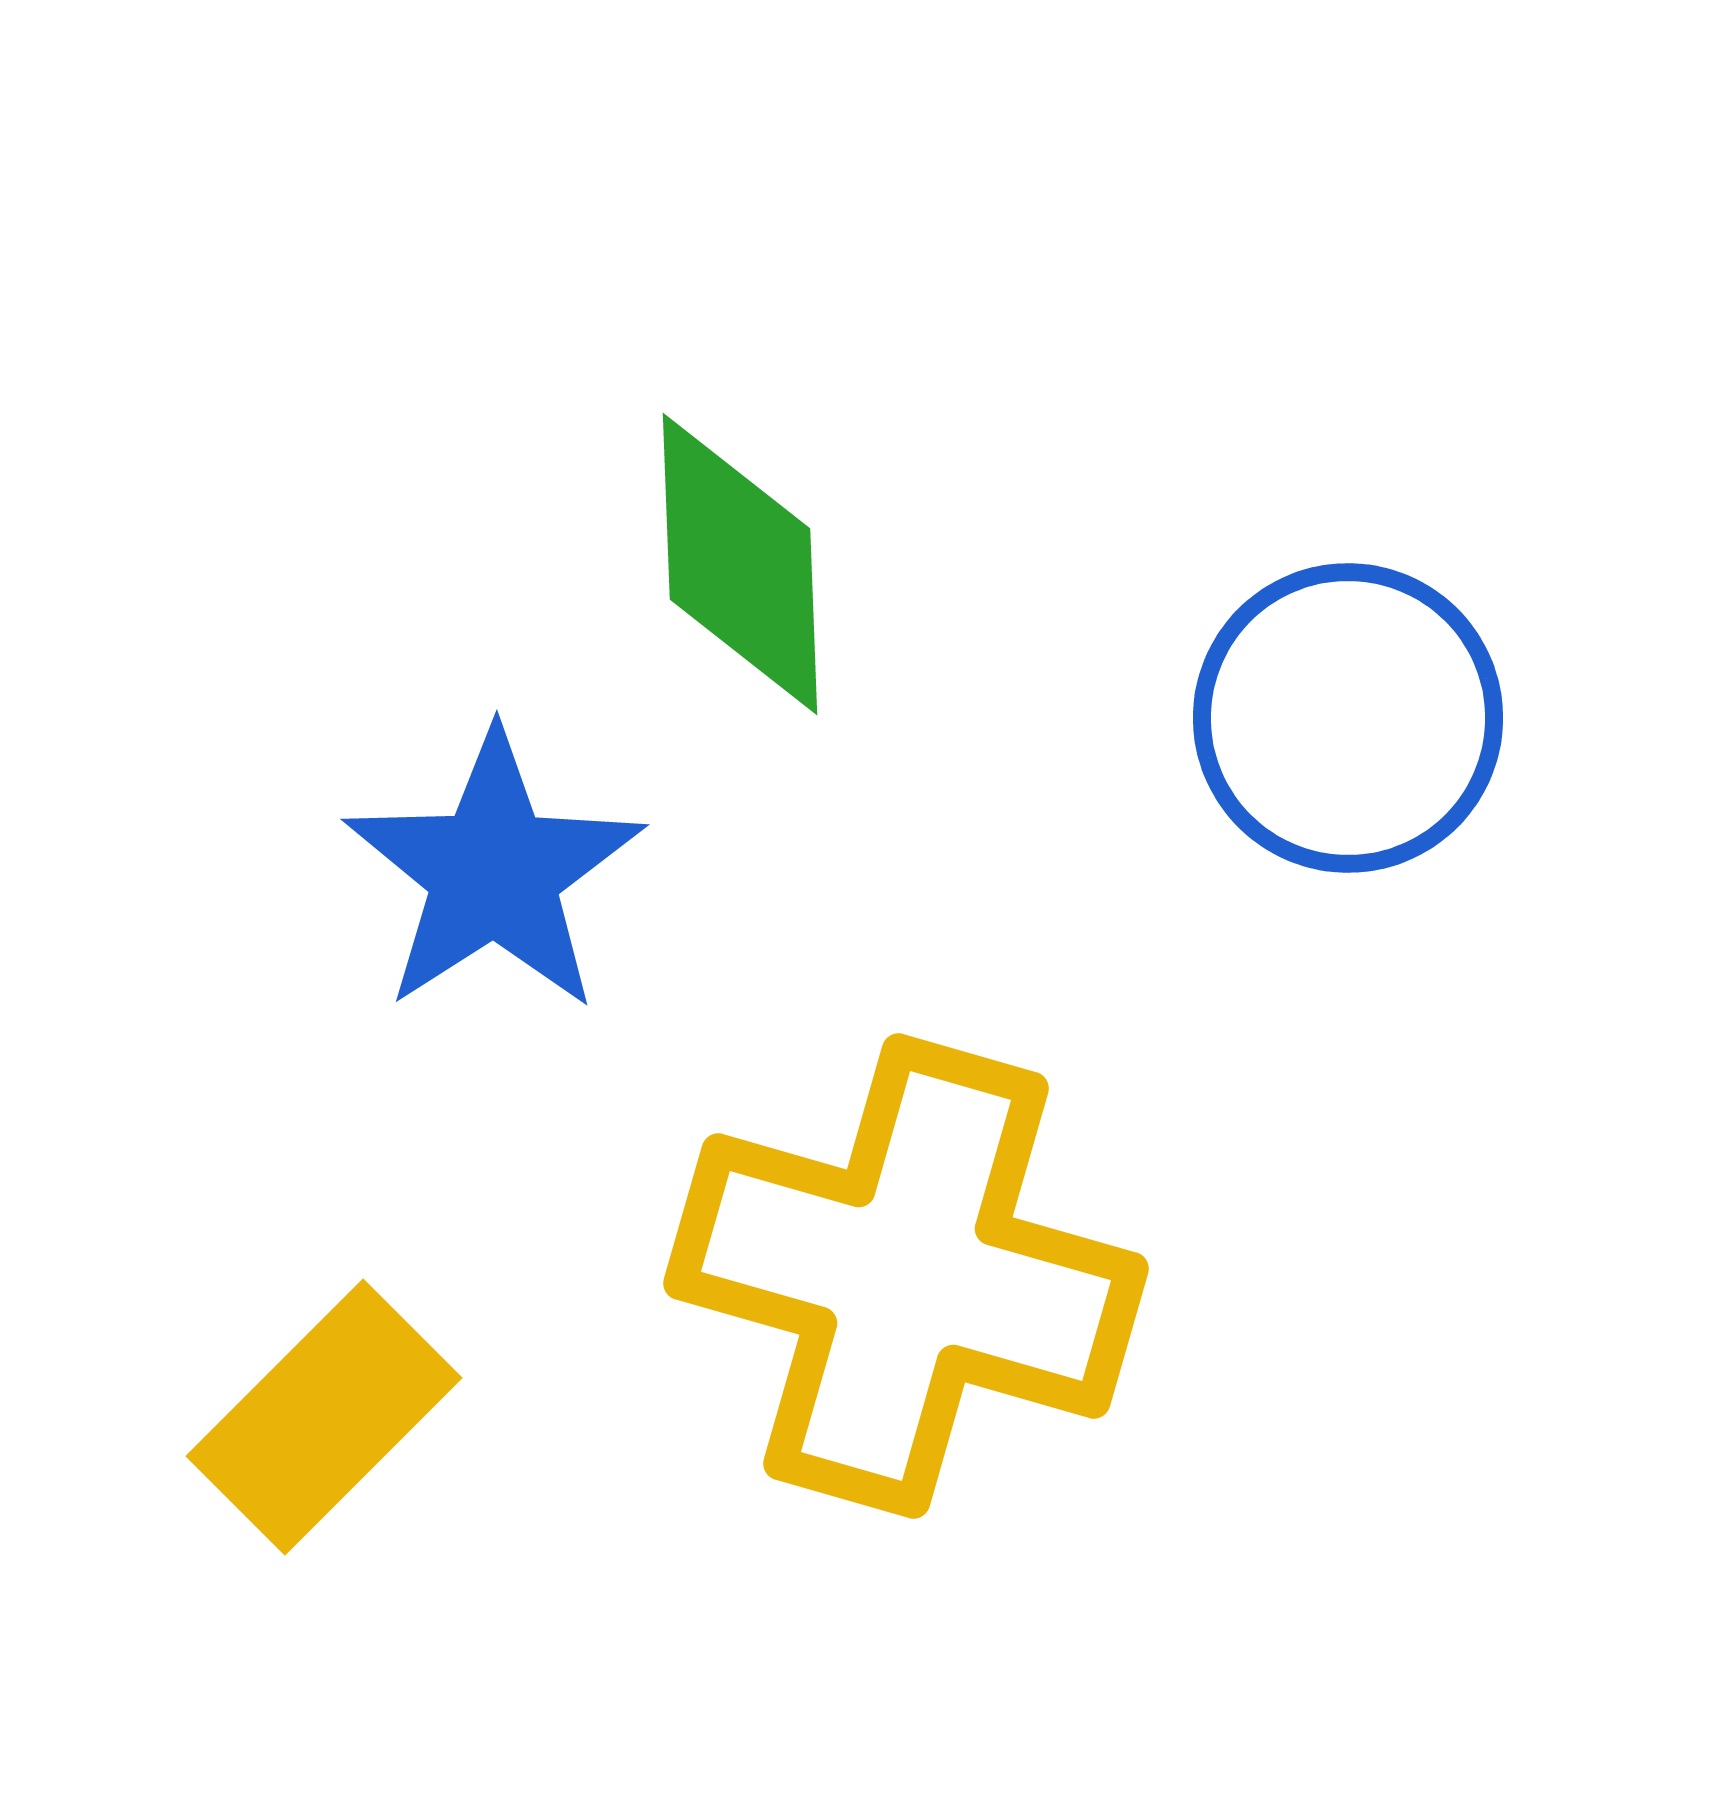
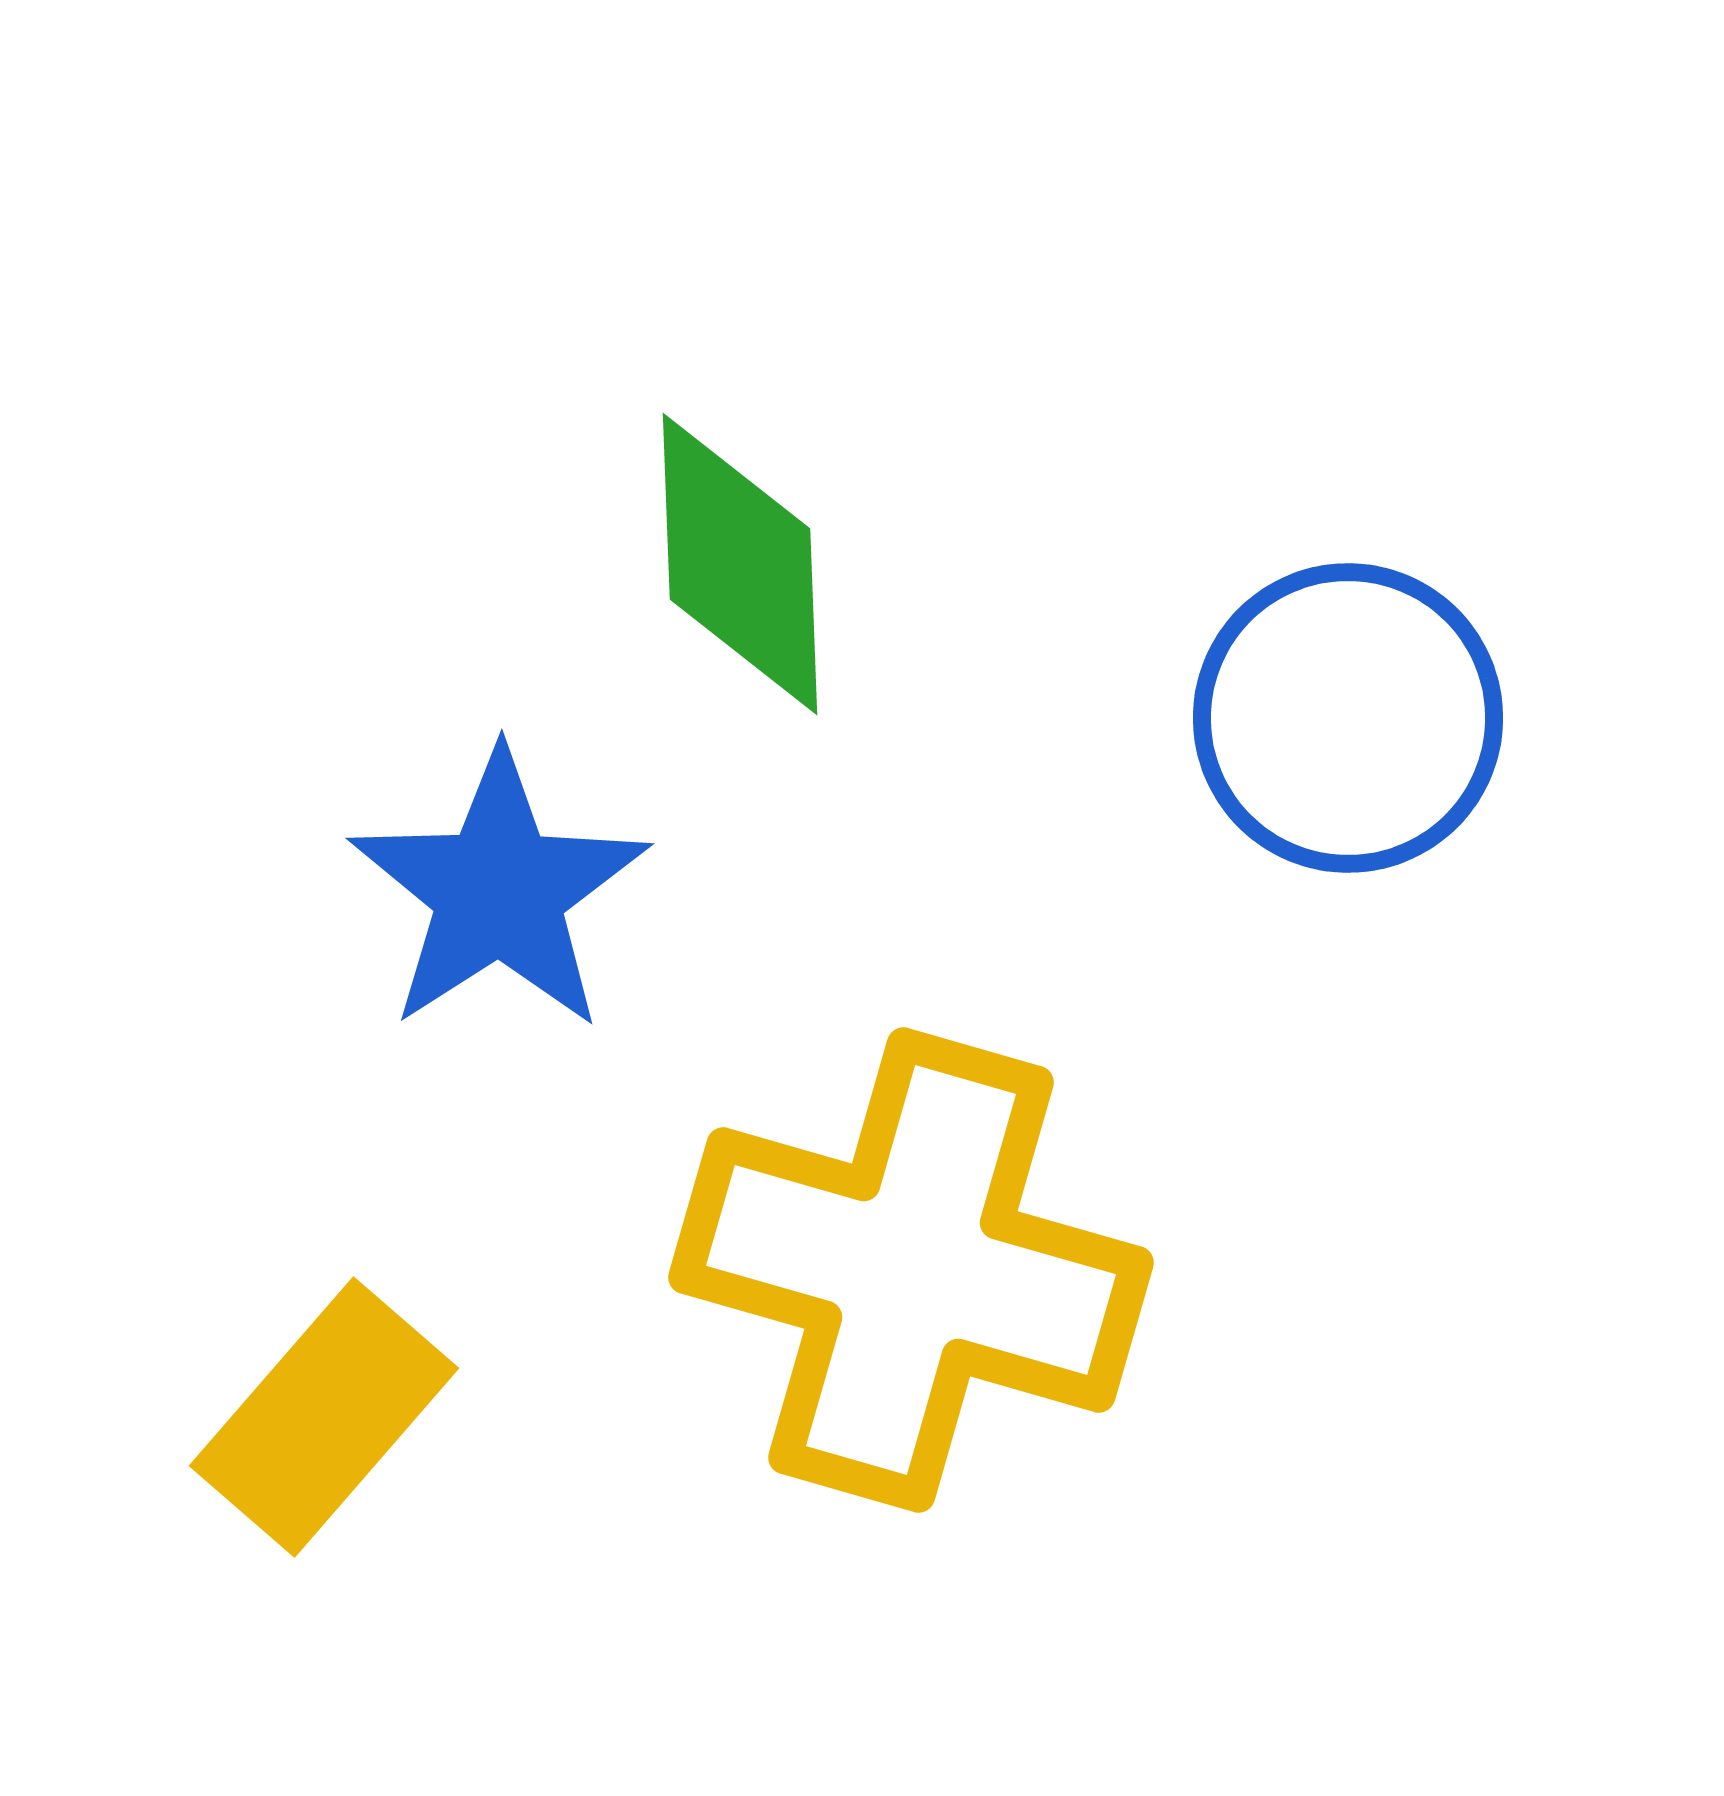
blue star: moved 5 px right, 19 px down
yellow cross: moved 5 px right, 6 px up
yellow rectangle: rotated 4 degrees counterclockwise
